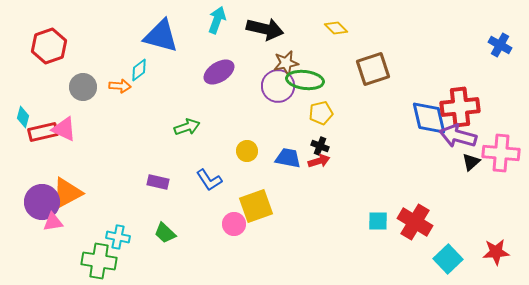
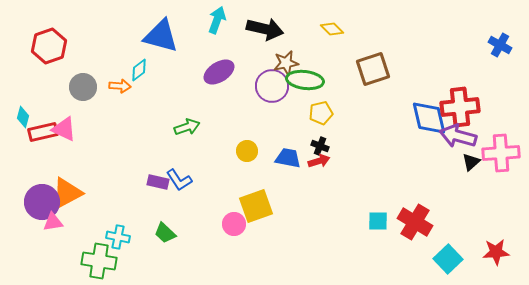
yellow diamond at (336, 28): moved 4 px left, 1 px down
purple circle at (278, 86): moved 6 px left
pink cross at (501, 153): rotated 9 degrees counterclockwise
blue L-shape at (209, 180): moved 30 px left
